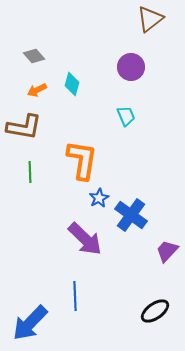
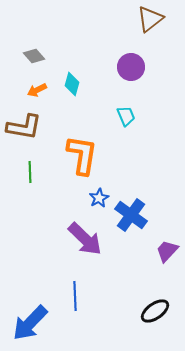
orange L-shape: moved 5 px up
